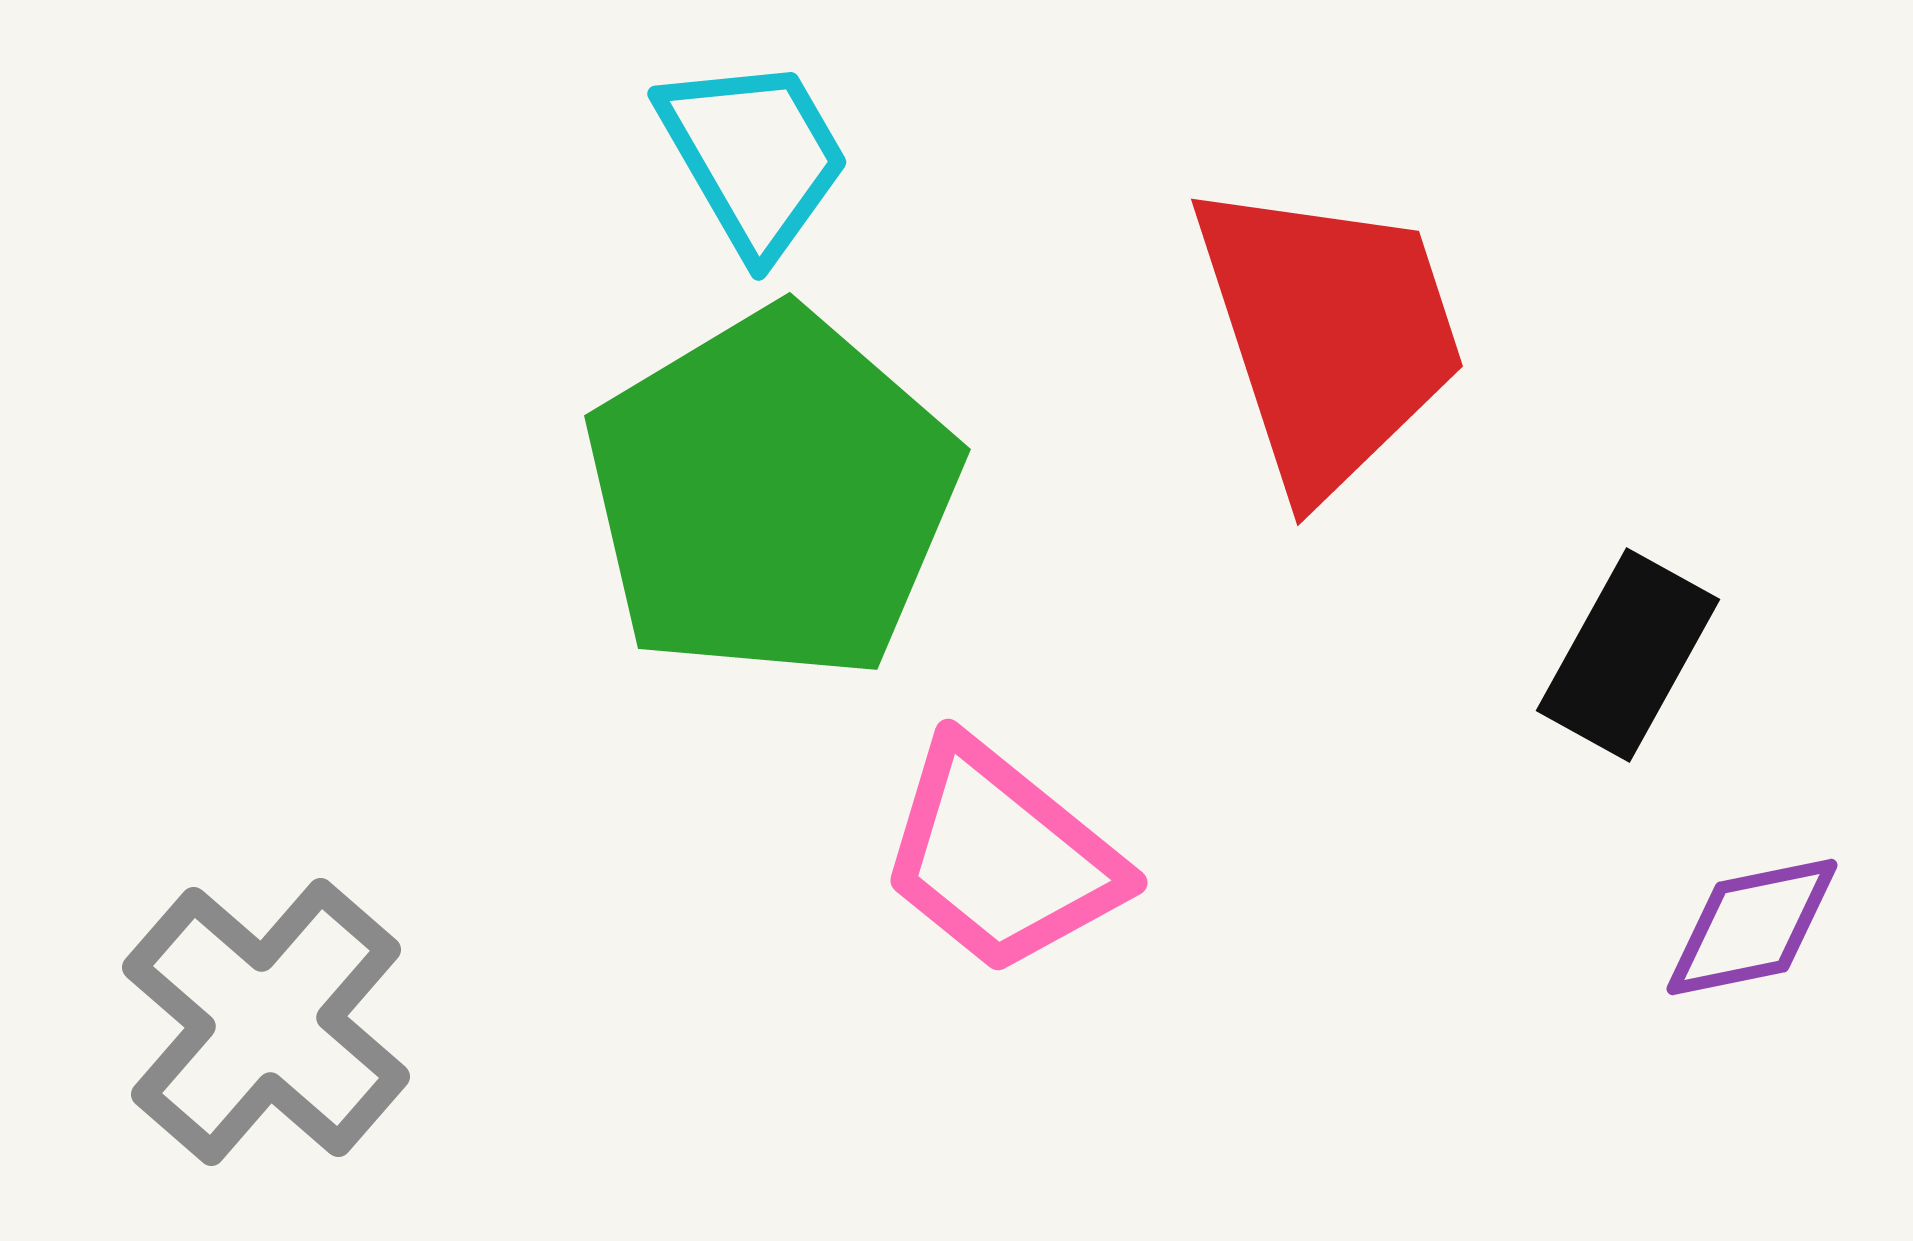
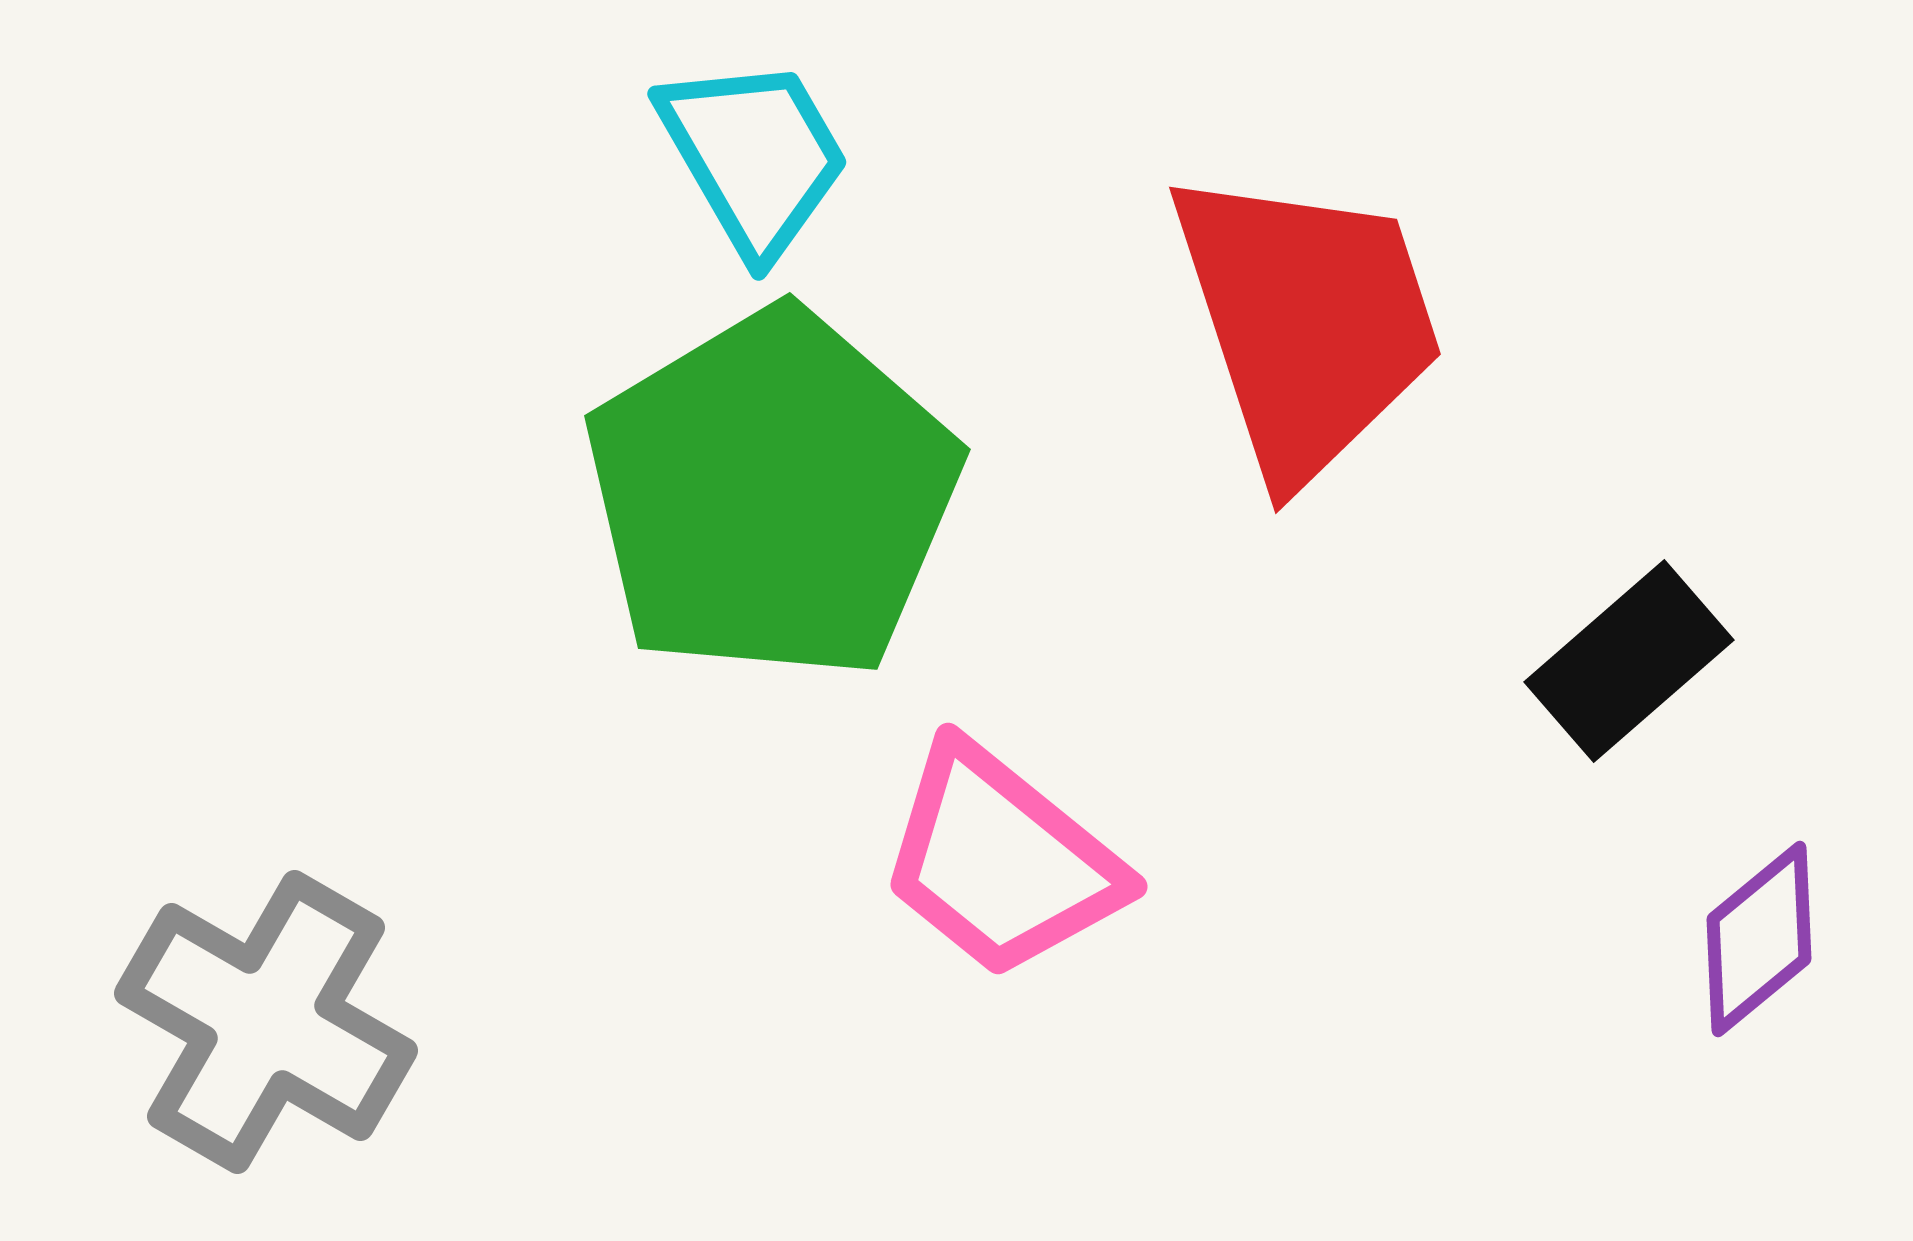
red trapezoid: moved 22 px left, 12 px up
black rectangle: moved 1 px right, 6 px down; rotated 20 degrees clockwise
pink trapezoid: moved 4 px down
purple diamond: moved 7 px right, 12 px down; rotated 28 degrees counterclockwise
gray cross: rotated 11 degrees counterclockwise
